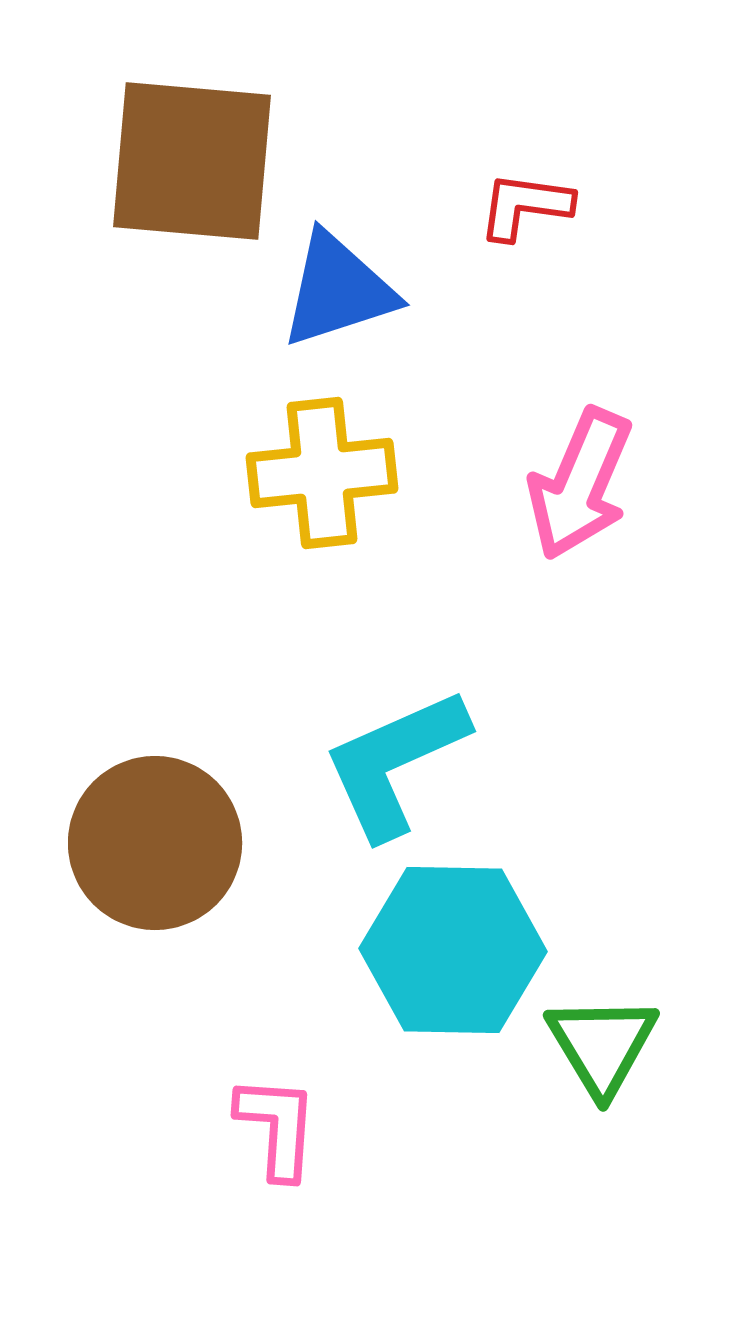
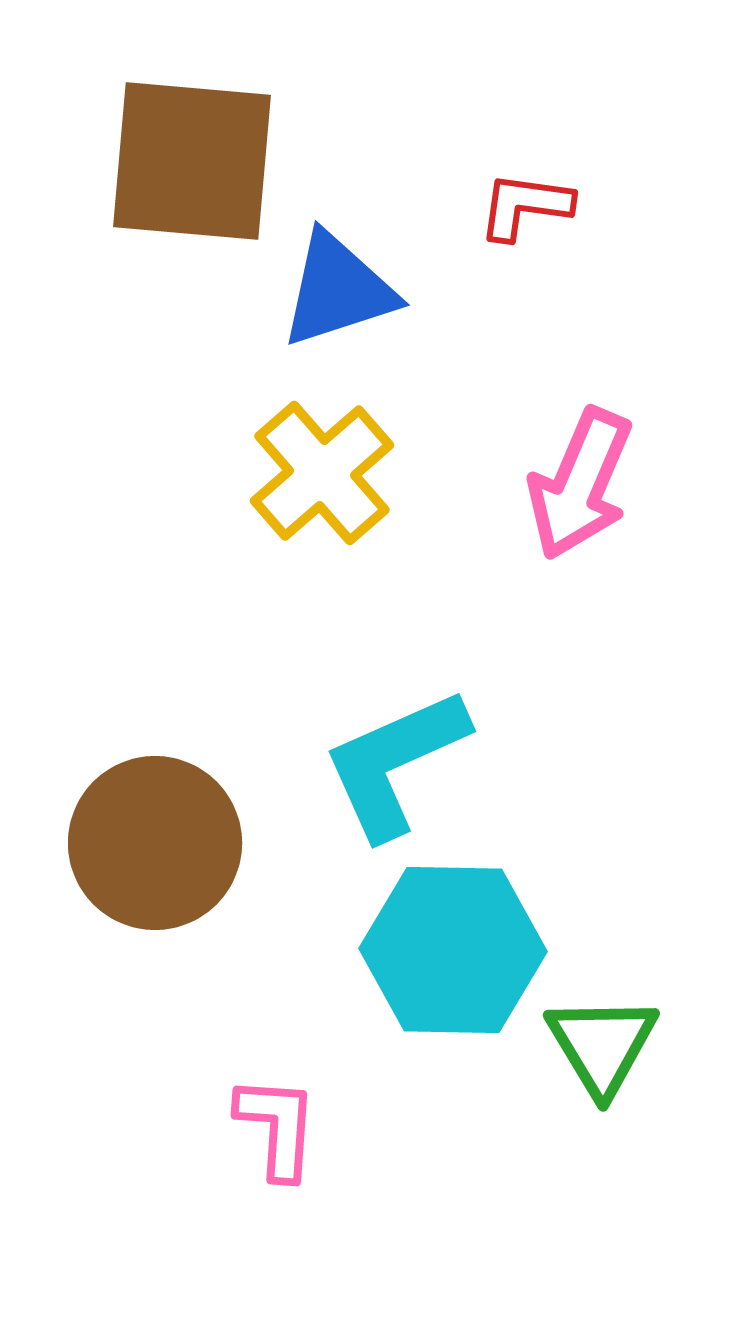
yellow cross: rotated 35 degrees counterclockwise
